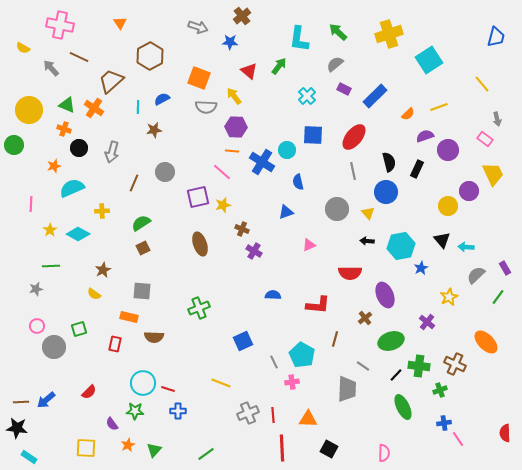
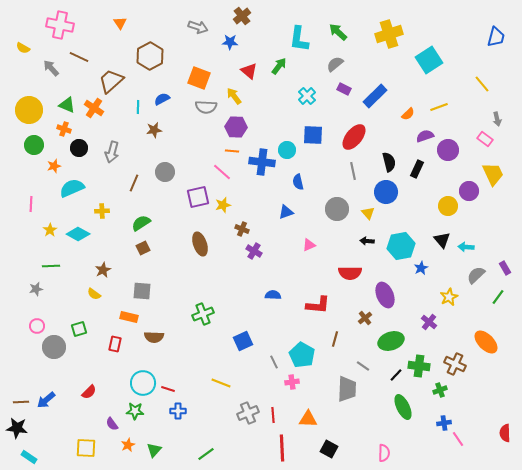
green circle at (14, 145): moved 20 px right
blue cross at (262, 162): rotated 25 degrees counterclockwise
green cross at (199, 308): moved 4 px right, 6 px down
purple cross at (427, 322): moved 2 px right
